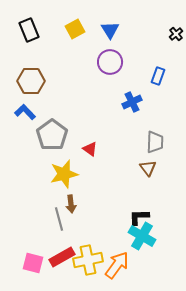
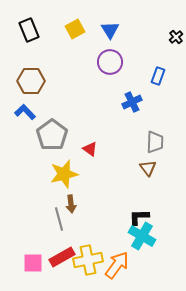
black cross: moved 3 px down
pink square: rotated 15 degrees counterclockwise
